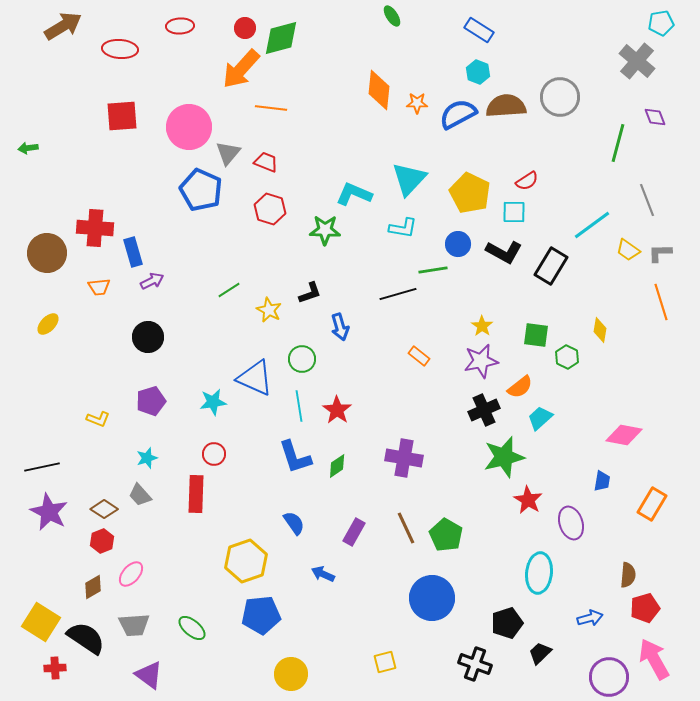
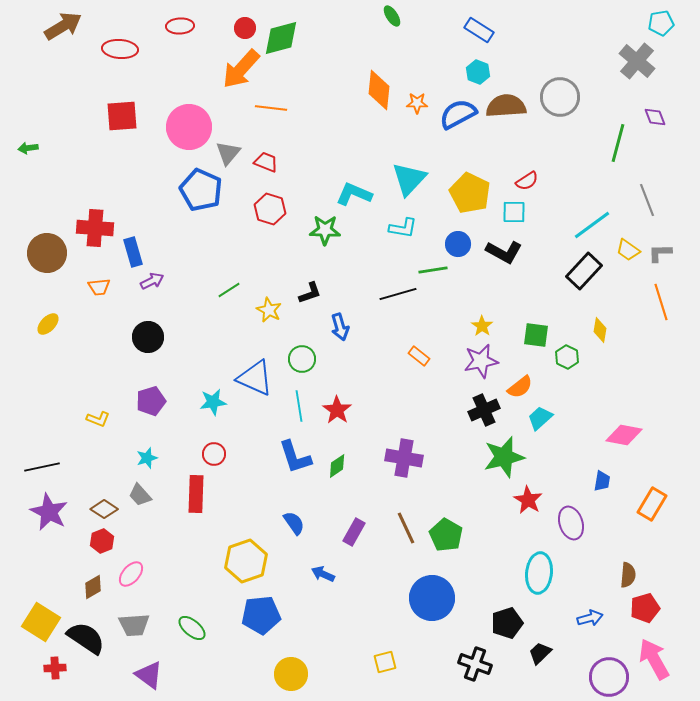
black rectangle at (551, 266): moved 33 px right, 5 px down; rotated 12 degrees clockwise
